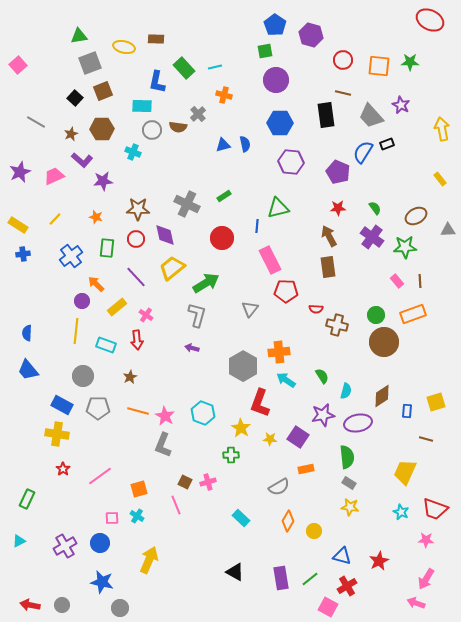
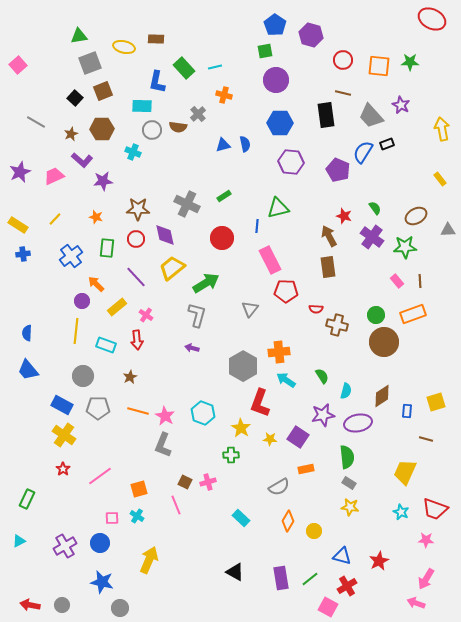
red ellipse at (430, 20): moved 2 px right, 1 px up
purple pentagon at (338, 172): moved 2 px up
red star at (338, 208): moved 6 px right, 8 px down; rotated 21 degrees clockwise
yellow cross at (57, 434): moved 7 px right, 1 px down; rotated 25 degrees clockwise
